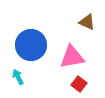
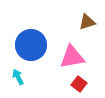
brown triangle: rotated 42 degrees counterclockwise
